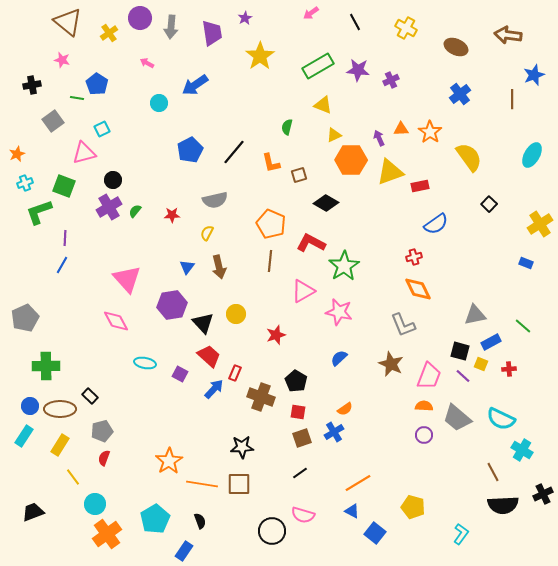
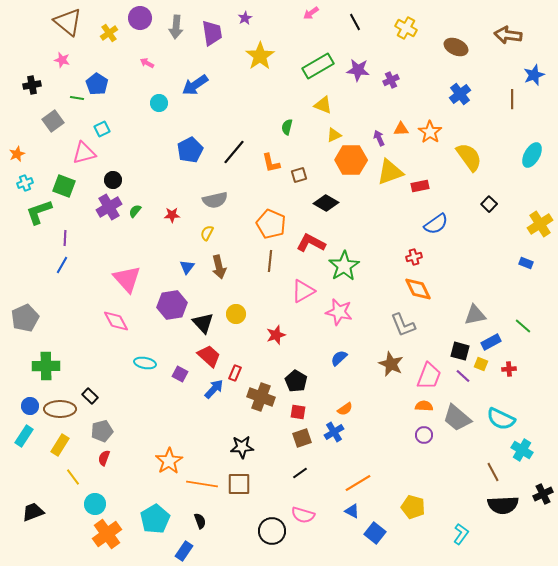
gray arrow at (171, 27): moved 5 px right
